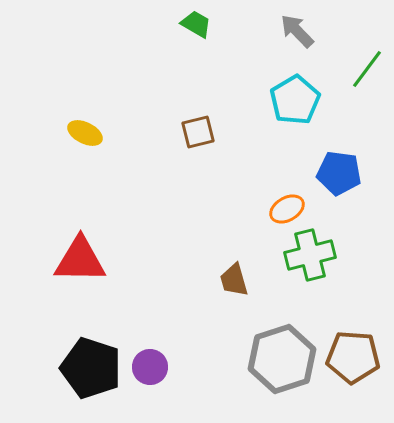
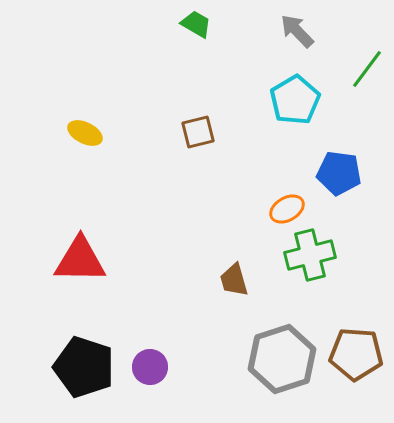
brown pentagon: moved 3 px right, 3 px up
black pentagon: moved 7 px left, 1 px up
